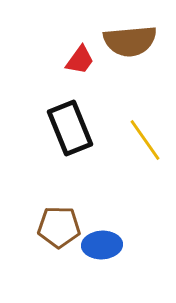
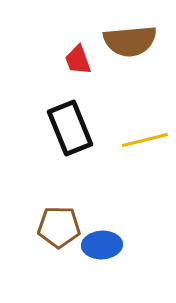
red trapezoid: moved 2 px left; rotated 124 degrees clockwise
yellow line: rotated 69 degrees counterclockwise
